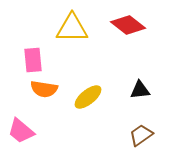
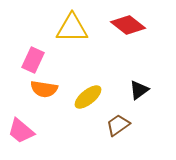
pink rectangle: rotated 30 degrees clockwise
black triangle: moved 1 px left; rotated 30 degrees counterclockwise
brown trapezoid: moved 23 px left, 10 px up
